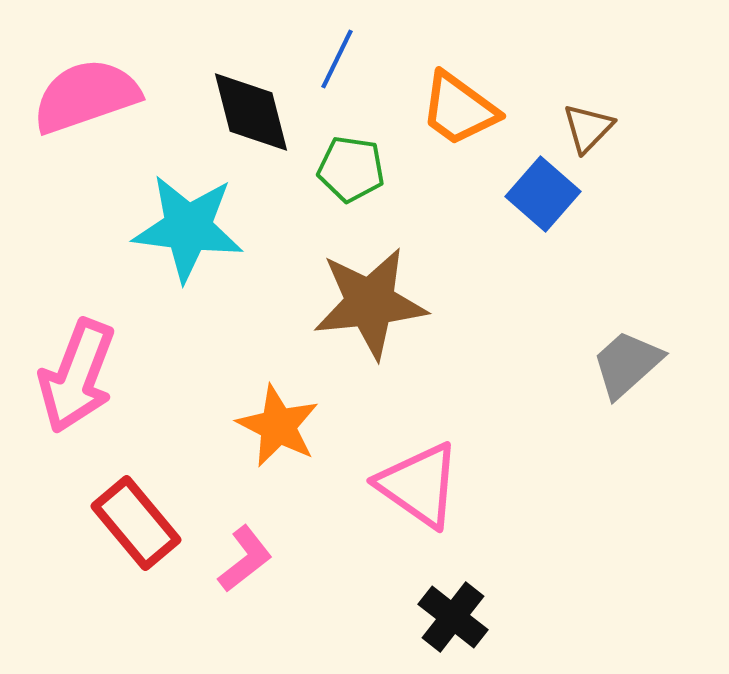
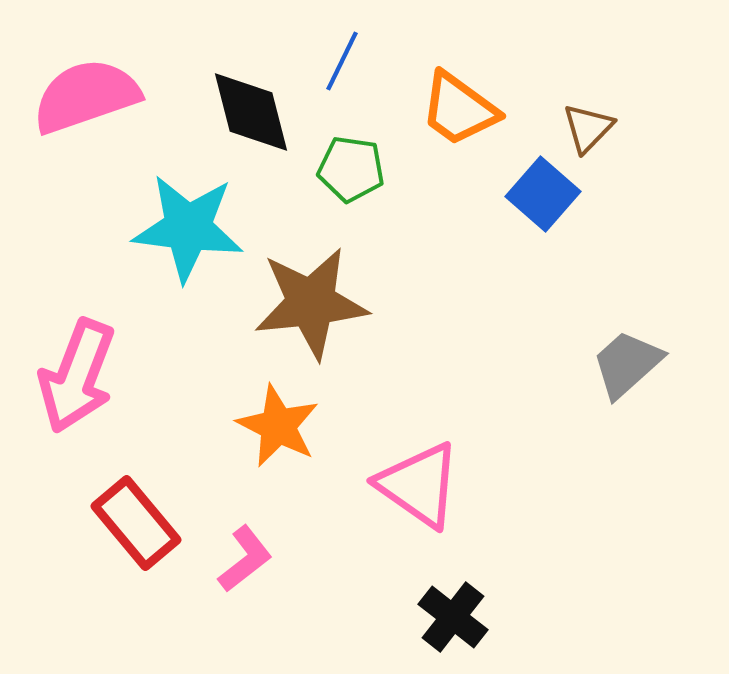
blue line: moved 5 px right, 2 px down
brown star: moved 59 px left
